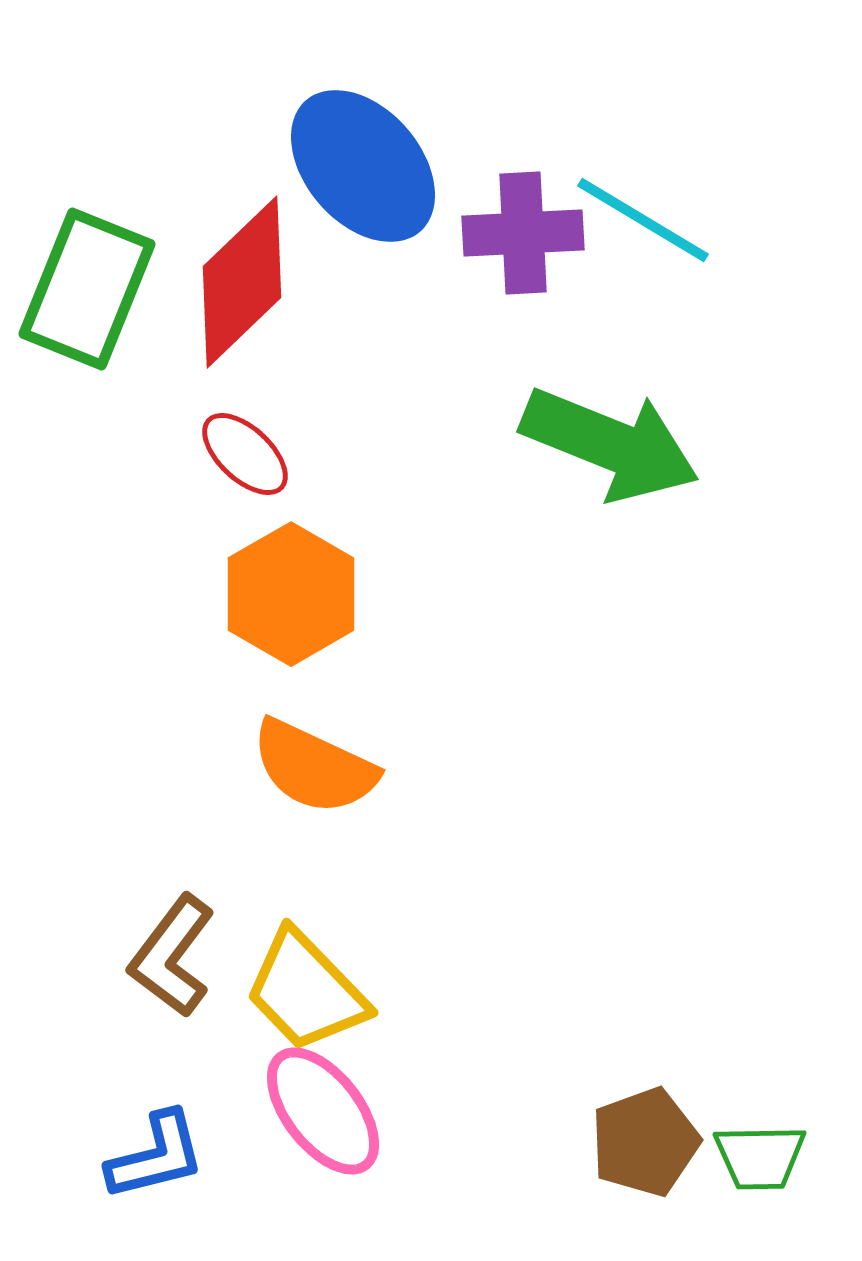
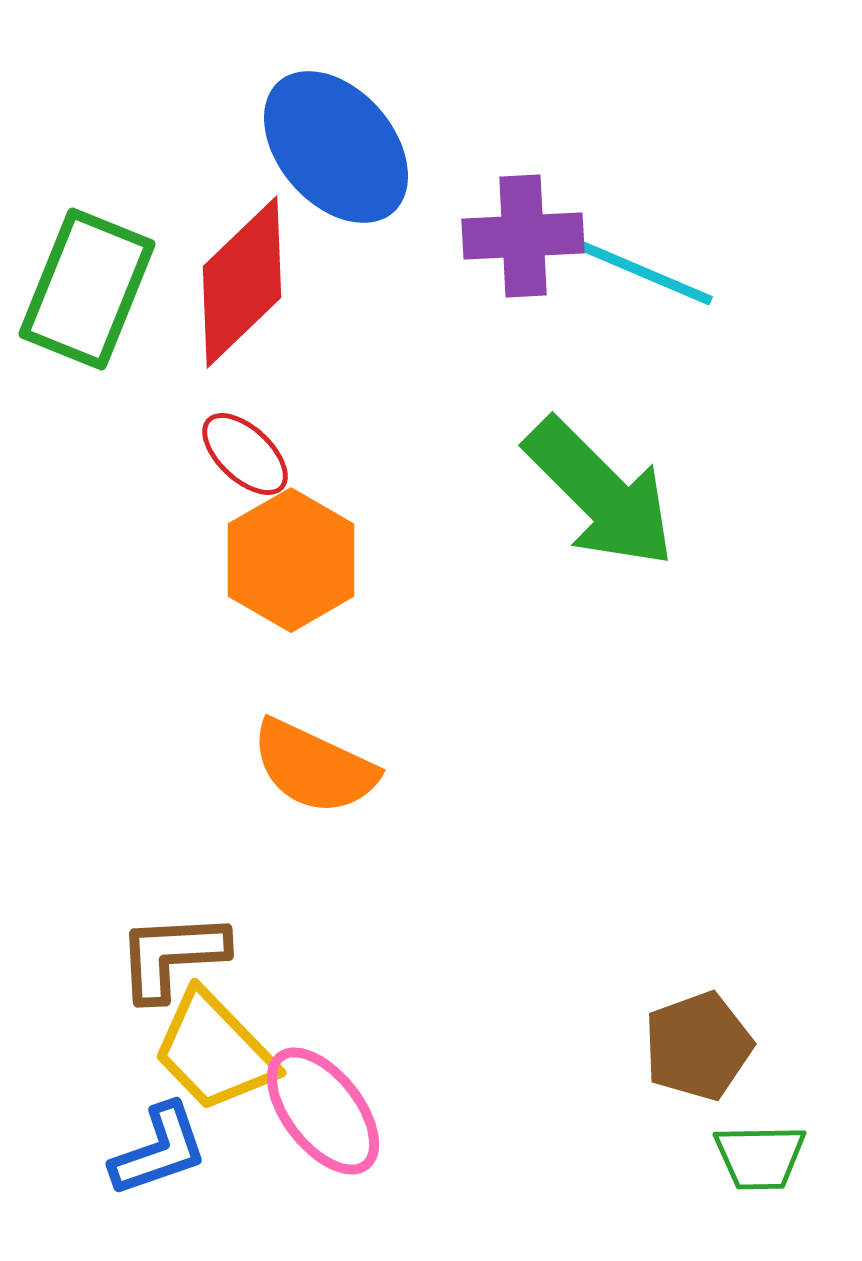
blue ellipse: moved 27 px left, 19 px up
cyan line: moved 52 px down; rotated 8 degrees counterclockwise
purple cross: moved 3 px down
green arrow: moved 10 px left, 49 px down; rotated 23 degrees clockwise
orange hexagon: moved 34 px up
brown L-shape: rotated 50 degrees clockwise
yellow trapezoid: moved 92 px left, 60 px down
brown pentagon: moved 53 px right, 96 px up
blue L-shape: moved 3 px right, 6 px up; rotated 5 degrees counterclockwise
